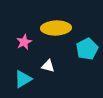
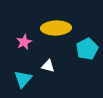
cyan triangle: rotated 18 degrees counterclockwise
